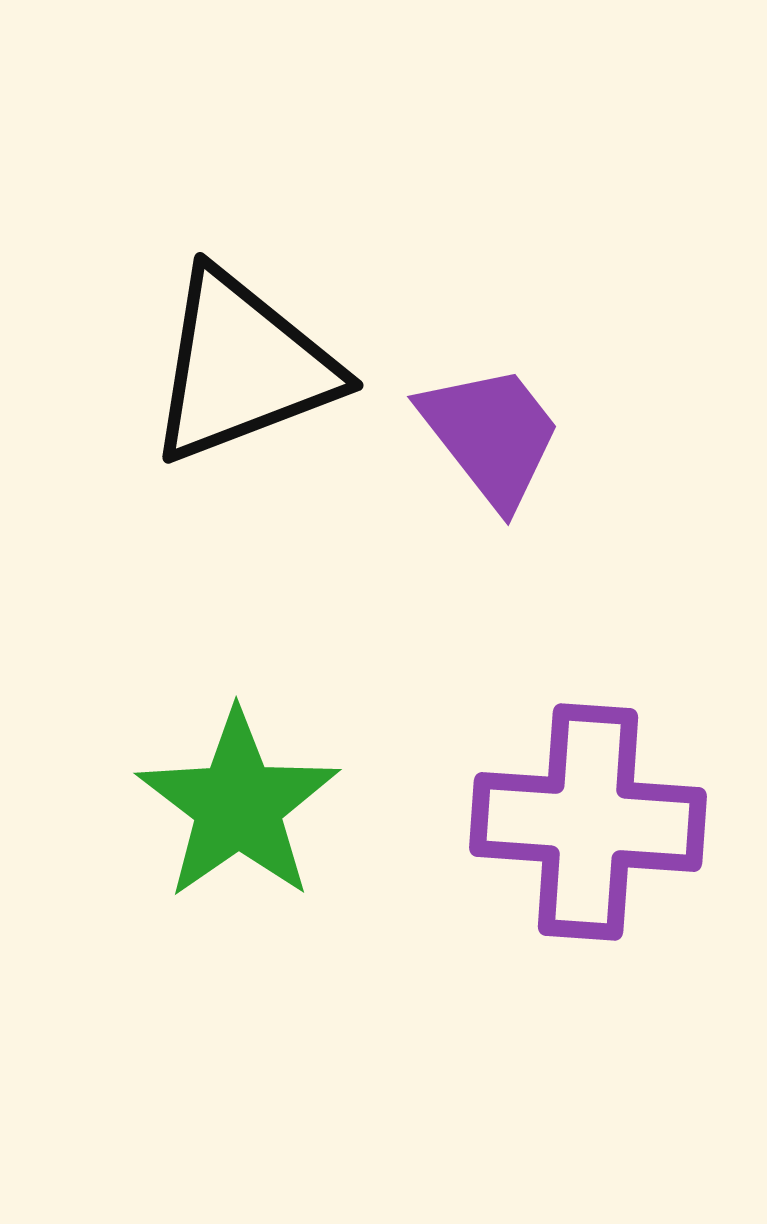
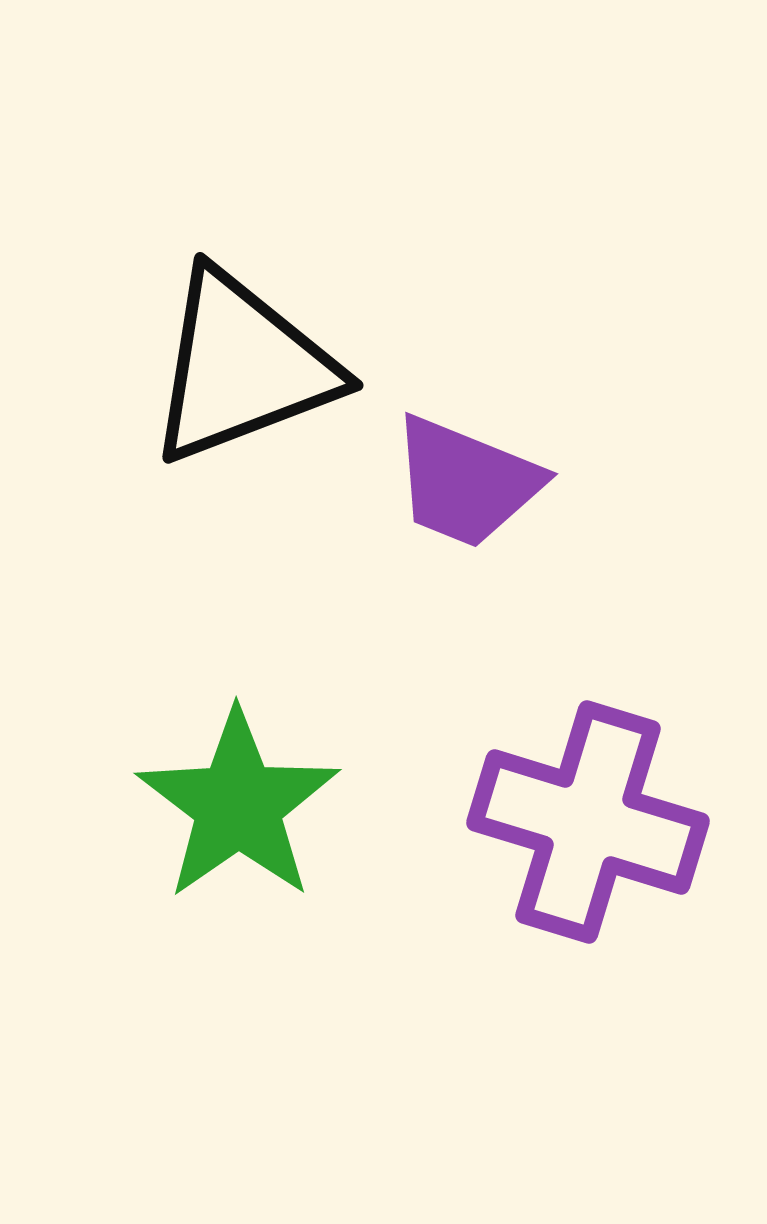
purple trapezoid: moved 25 px left, 47 px down; rotated 150 degrees clockwise
purple cross: rotated 13 degrees clockwise
